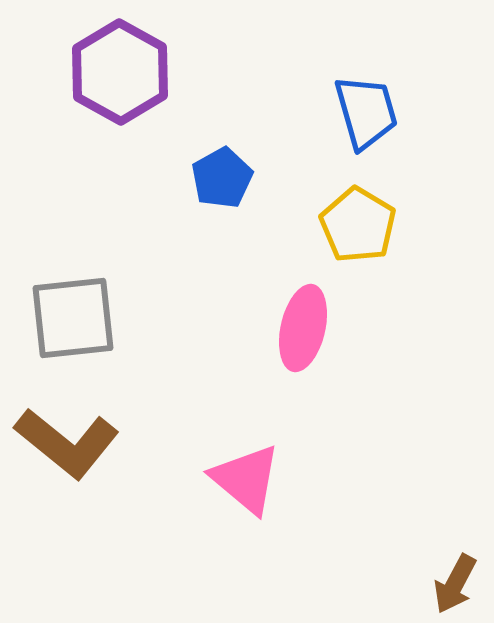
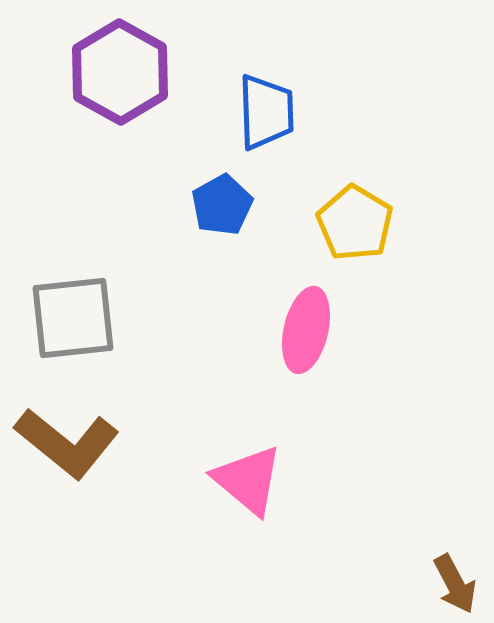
blue trapezoid: moved 100 px left; rotated 14 degrees clockwise
blue pentagon: moved 27 px down
yellow pentagon: moved 3 px left, 2 px up
pink ellipse: moved 3 px right, 2 px down
pink triangle: moved 2 px right, 1 px down
brown arrow: rotated 56 degrees counterclockwise
